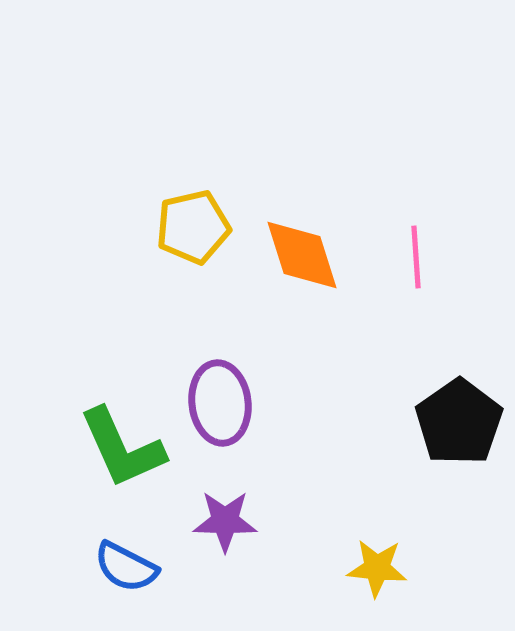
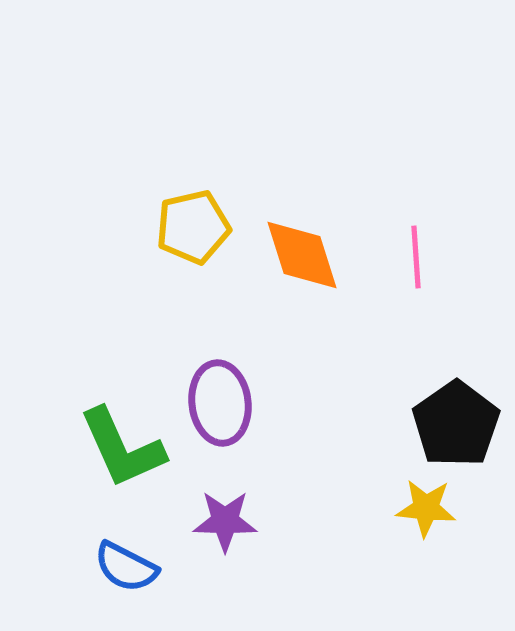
black pentagon: moved 3 px left, 2 px down
yellow star: moved 49 px right, 60 px up
